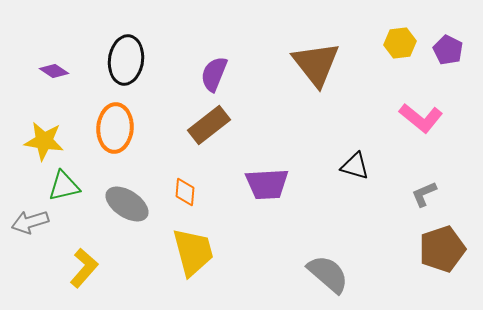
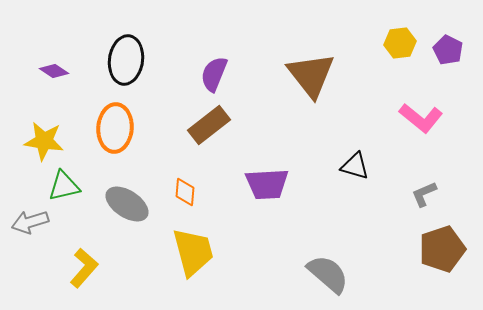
brown triangle: moved 5 px left, 11 px down
